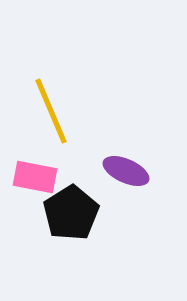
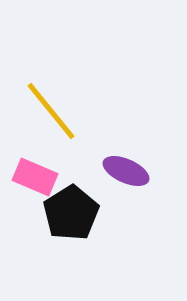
yellow line: rotated 16 degrees counterclockwise
pink rectangle: rotated 12 degrees clockwise
